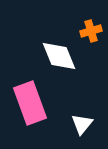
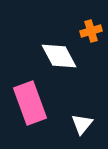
white diamond: rotated 6 degrees counterclockwise
